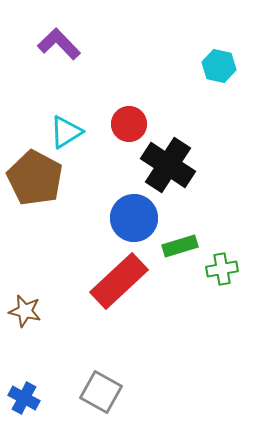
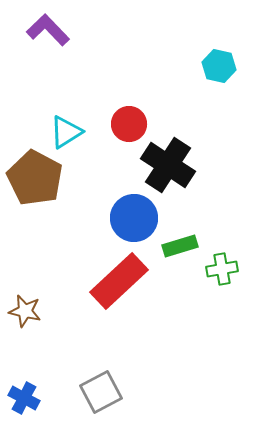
purple L-shape: moved 11 px left, 14 px up
gray square: rotated 33 degrees clockwise
